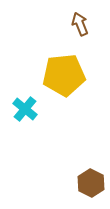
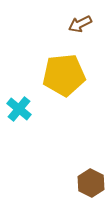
brown arrow: rotated 95 degrees counterclockwise
cyan cross: moved 6 px left
